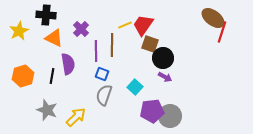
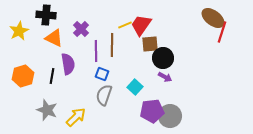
red trapezoid: moved 2 px left
brown square: rotated 24 degrees counterclockwise
